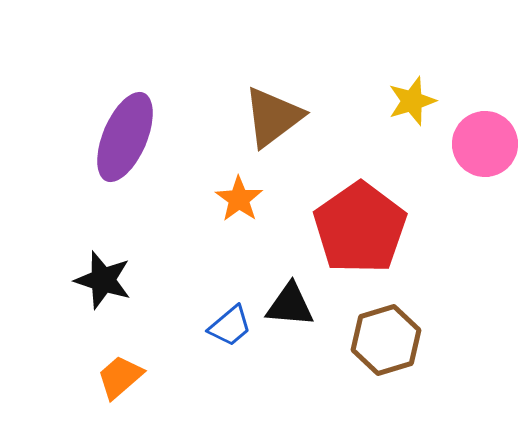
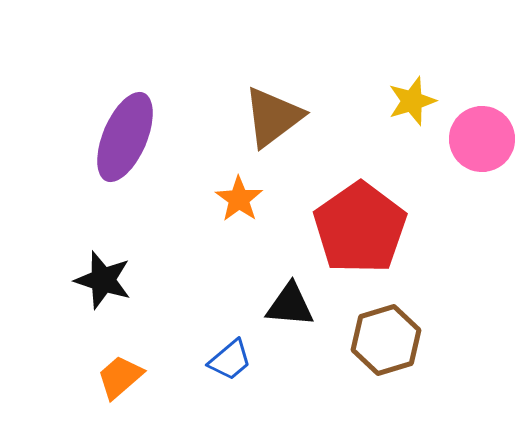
pink circle: moved 3 px left, 5 px up
blue trapezoid: moved 34 px down
